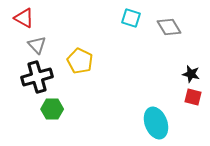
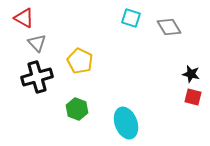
gray triangle: moved 2 px up
green hexagon: moved 25 px right; rotated 20 degrees clockwise
cyan ellipse: moved 30 px left
